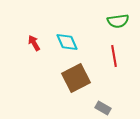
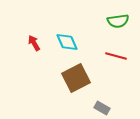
red line: moved 2 px right; rotated 65 degrees counterclockwise
gray rectangle: moved 1 px left
